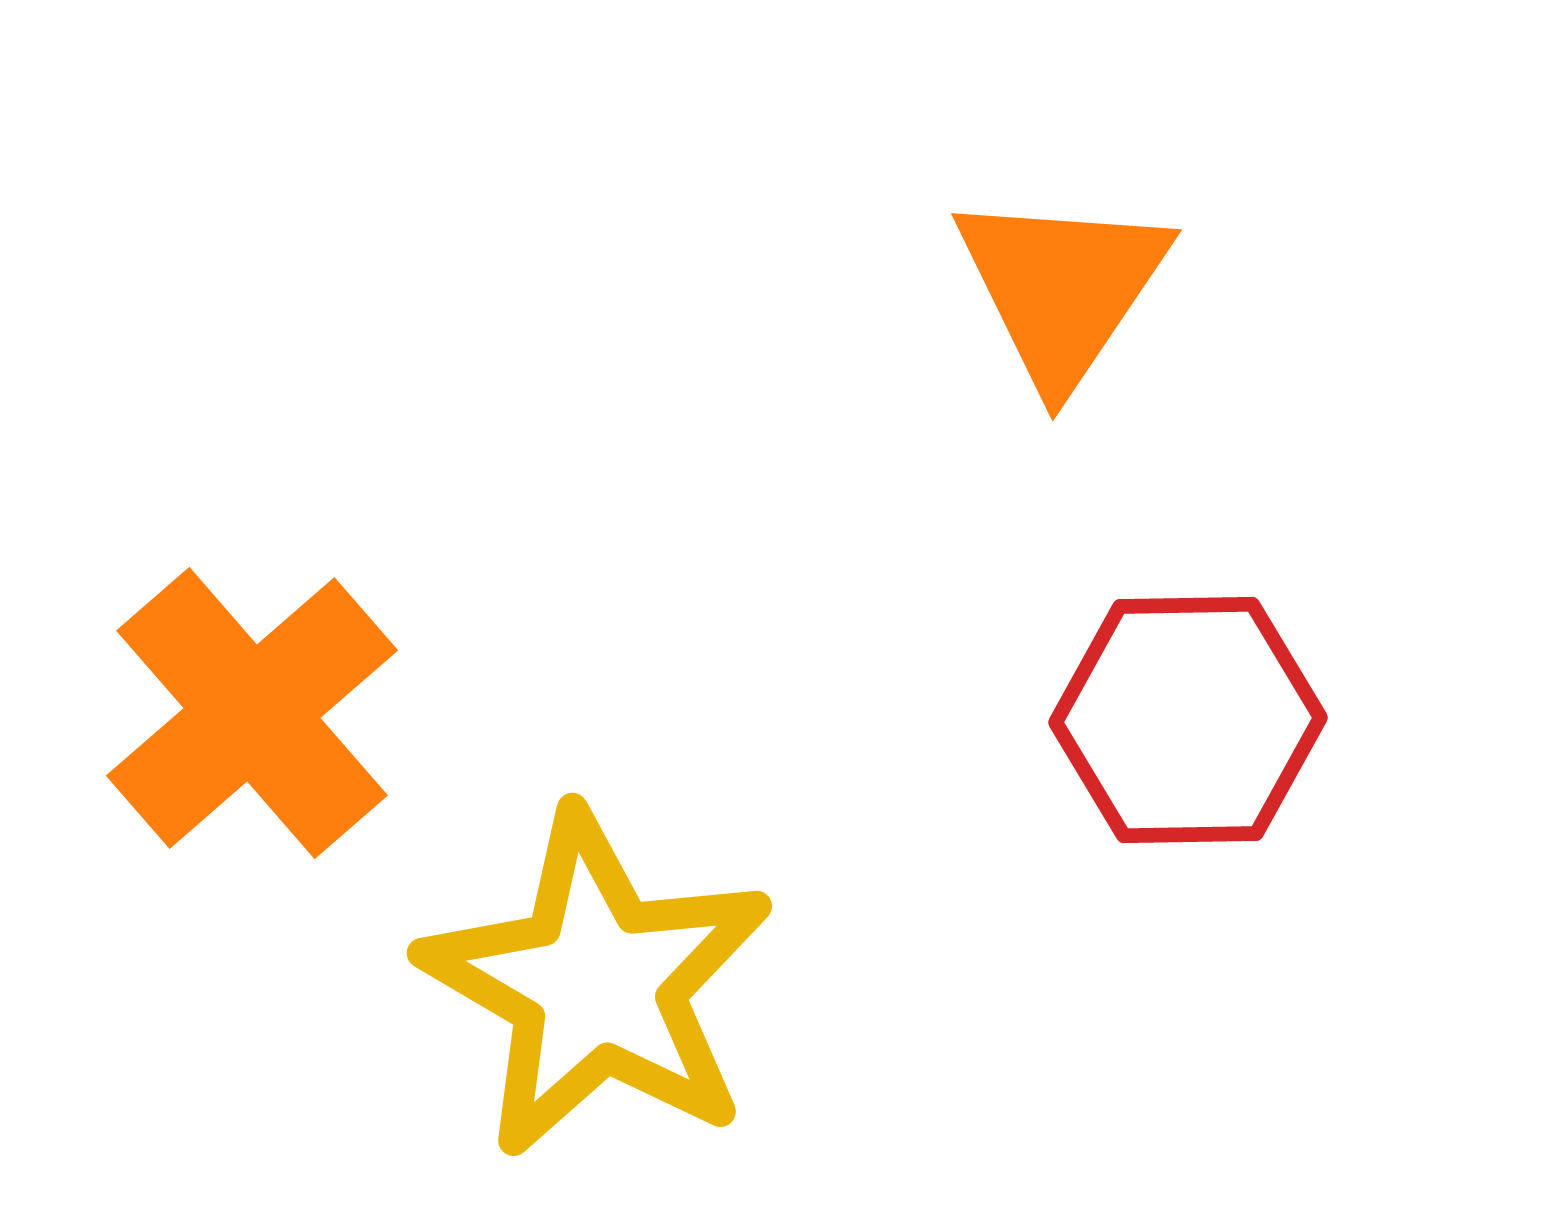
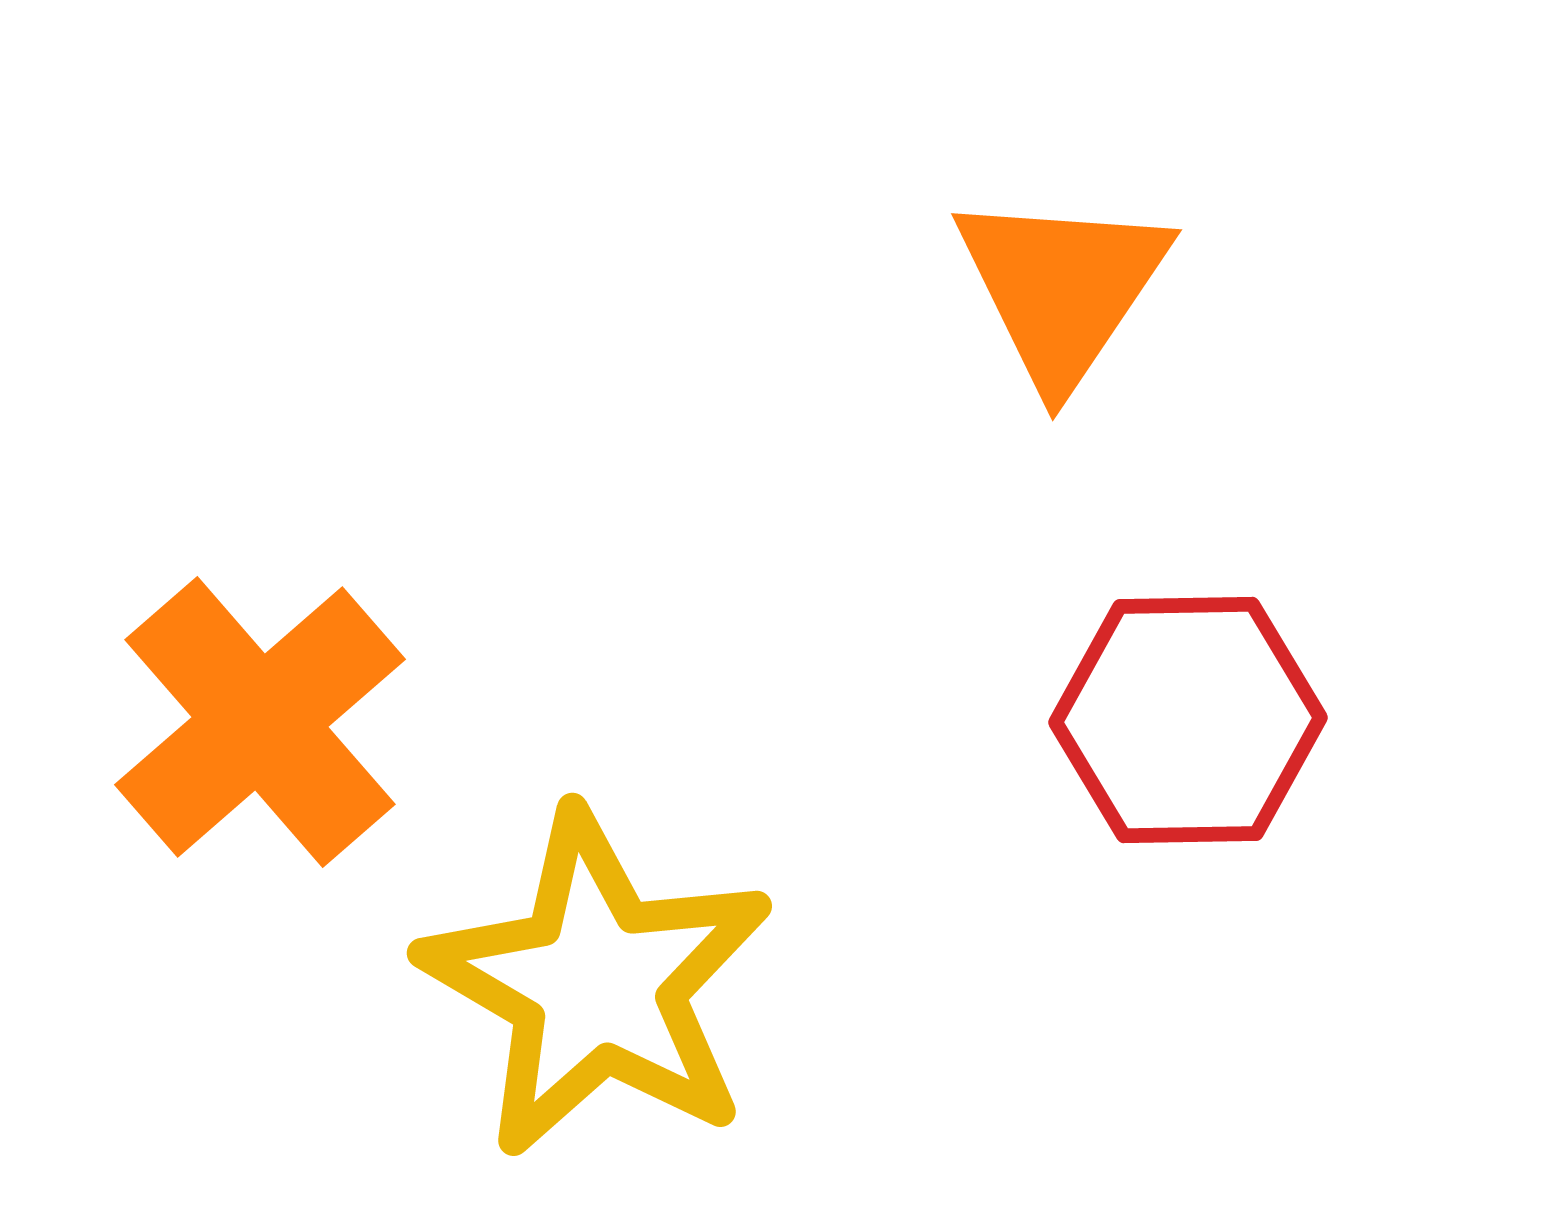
orange cross: moved 8 px right, 9 px down
